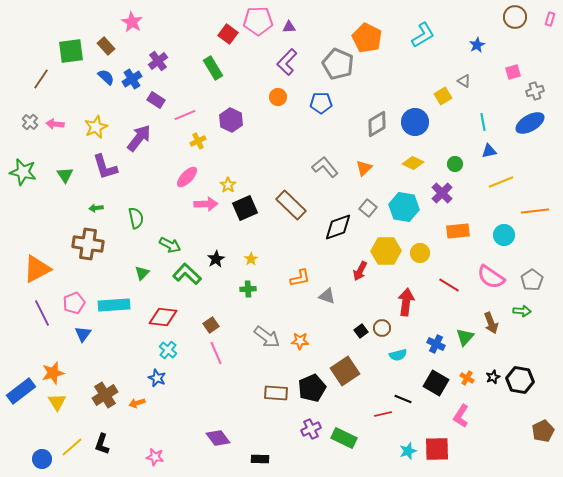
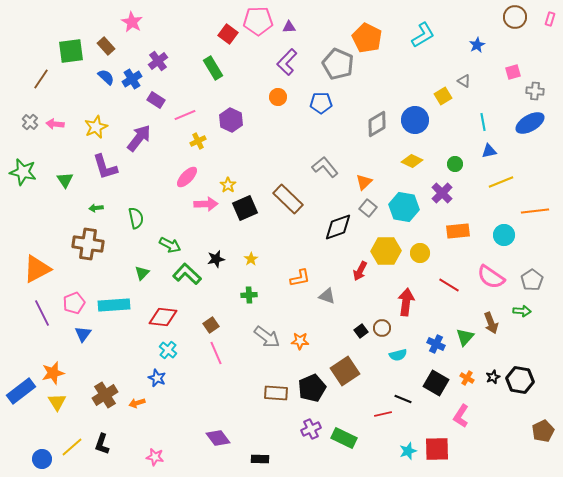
gray cross at (535, 91): rotated 24 degrees clockwise
blue circle at (415, 122): moved 2 px up
yellow diamond at (413, 163): moved 1 px left, 2 px up
orange triangle at (364, 168): moved 14 px down
green triangle at (65, 175): moved 5 px down
brown rectangle at (291, 205): moved 3 px left, 6 px up
black star at (216, 259): rotated 18 degrees clockwise
green cross at (248, 289): moved 1 px right, 6 px down
